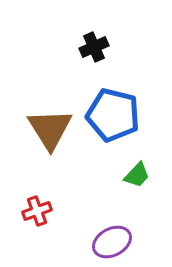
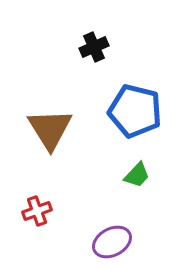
blue pentagon: moved 22 px right, 4 px up
